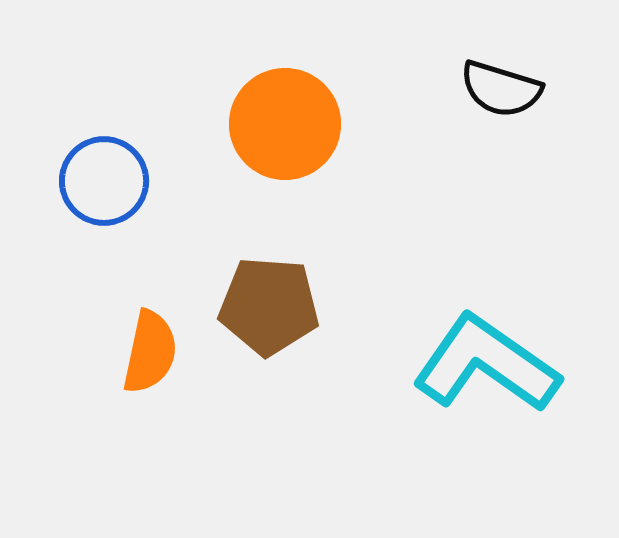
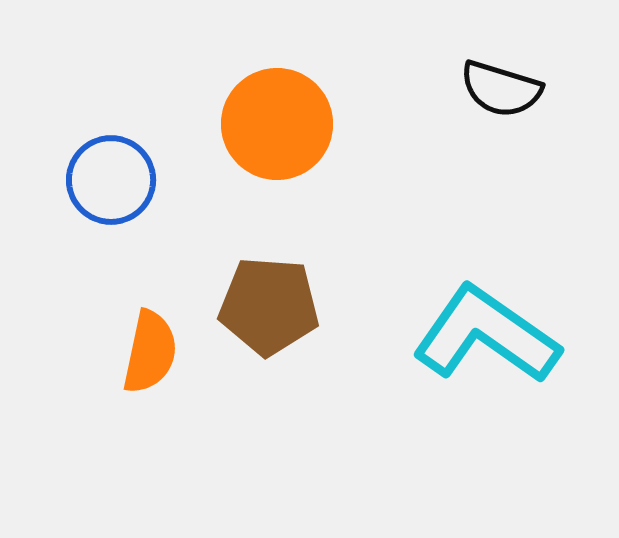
orange circle: moved 8 px left
blue circle: moved 7 px right, 1 px up
cyan L-shape: moved 29 px up
